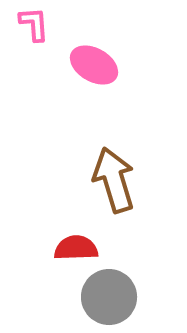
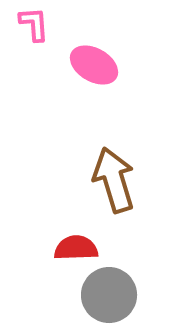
gray circle: moved 2 px up
